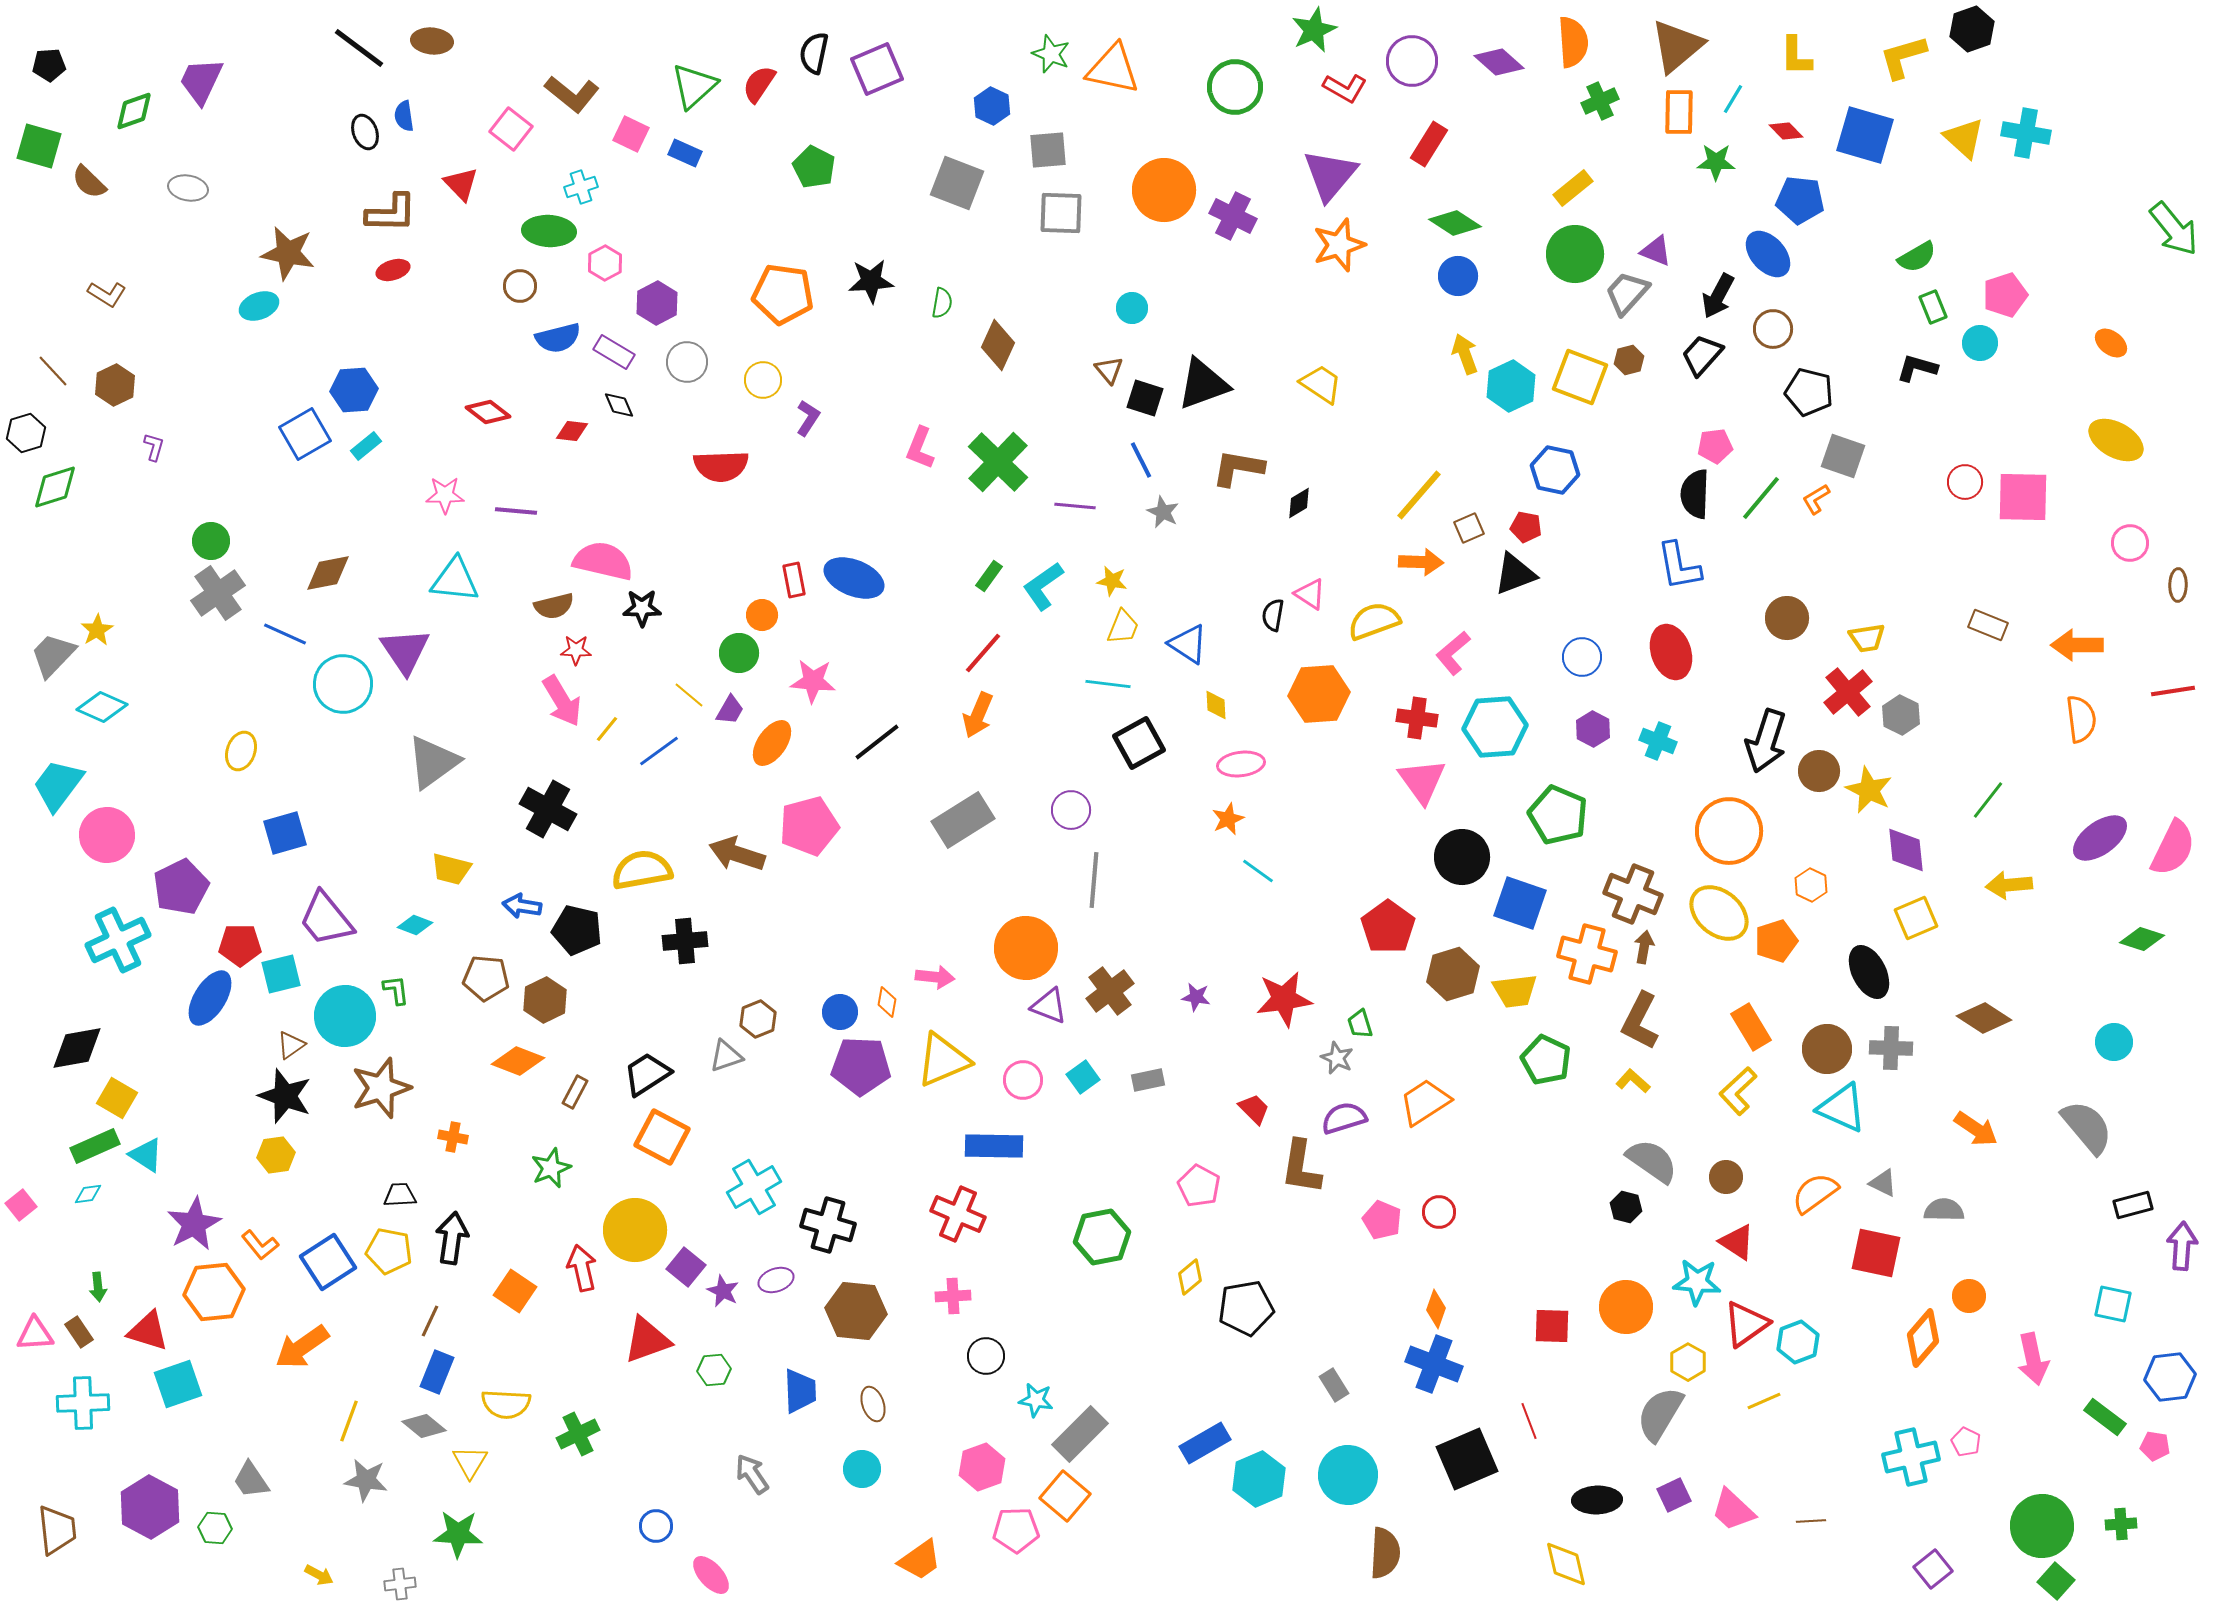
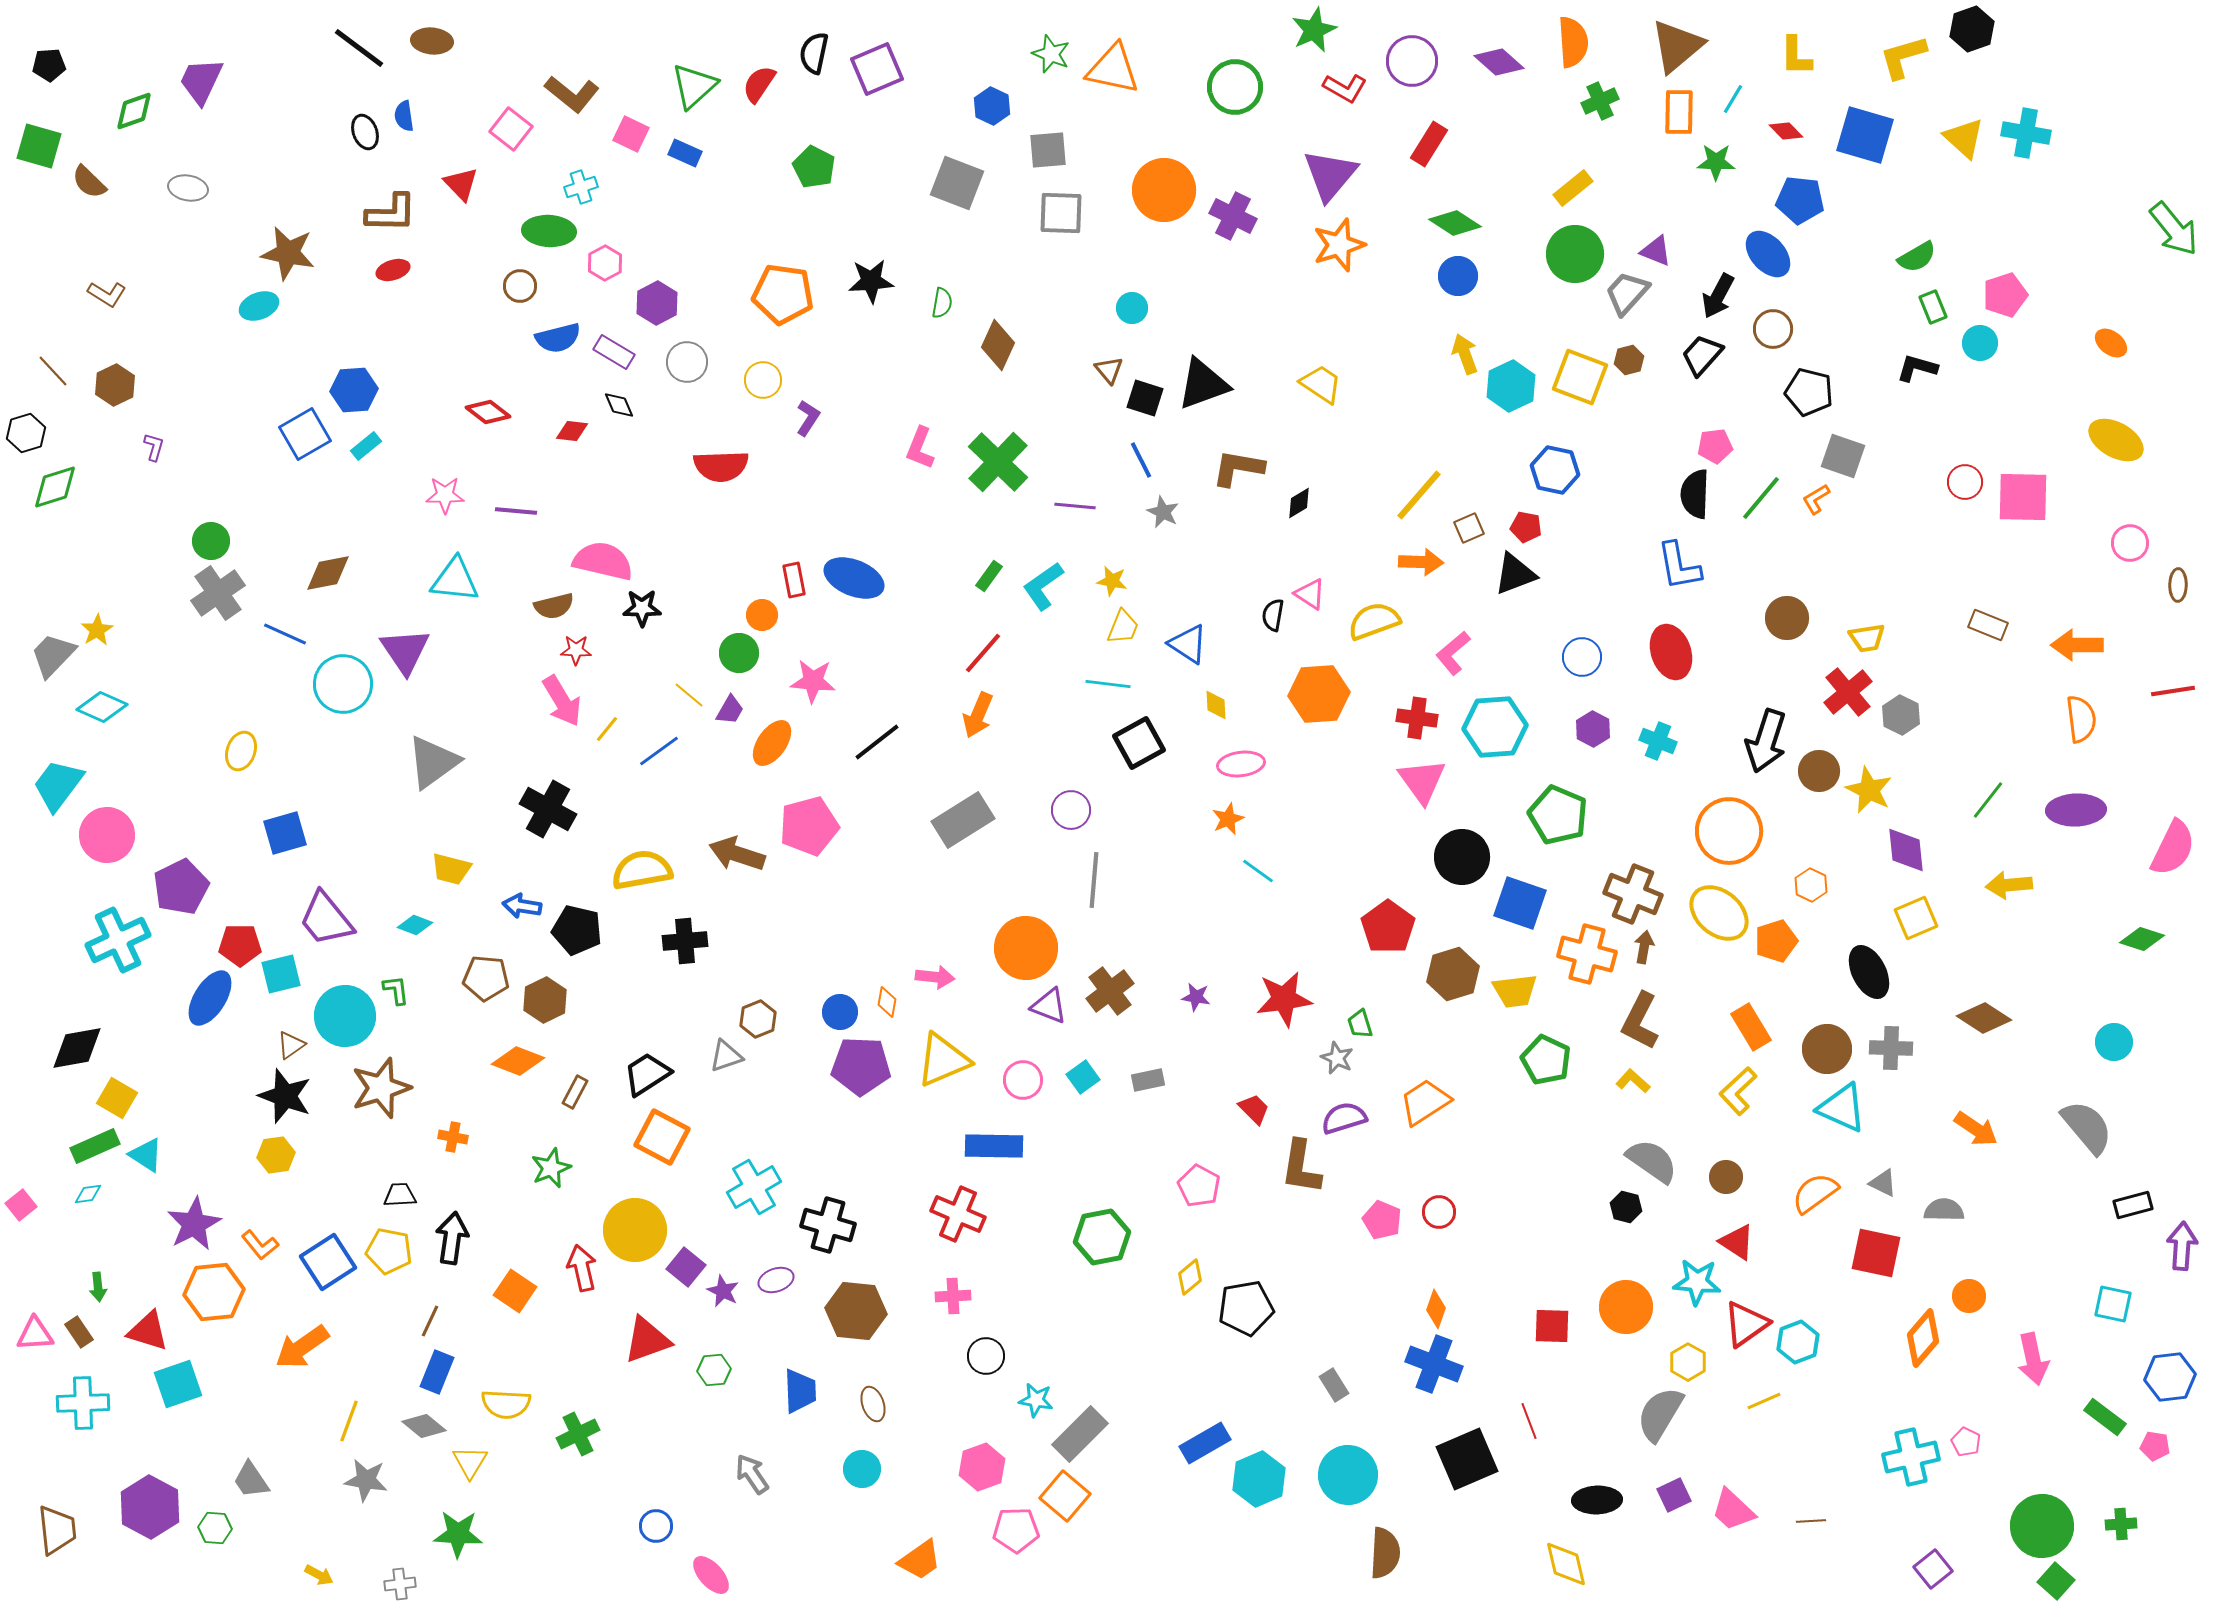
purple ellipse at (2100, 838): moved 24 px left, 28 px up; rotated 34 degrees clockwise
